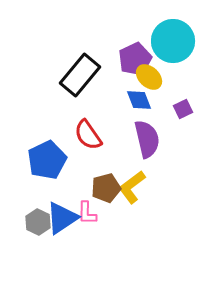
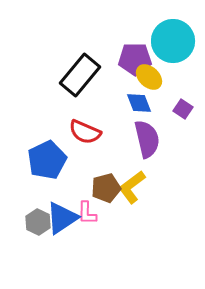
purple pentagon: rotated 24 degrees clockwise
blue diamond: moved 3 px down
purple square: rotated 30 degrees counterclockwise
red semicircle: moved 3 px left, 3 px up; rotated 32 degrees counterclockwise
